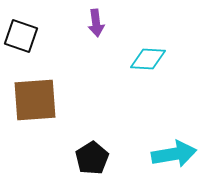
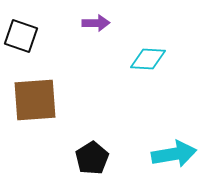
purple arrow: rotated 84 degrees counterclockwise
